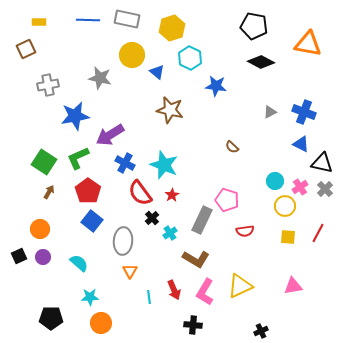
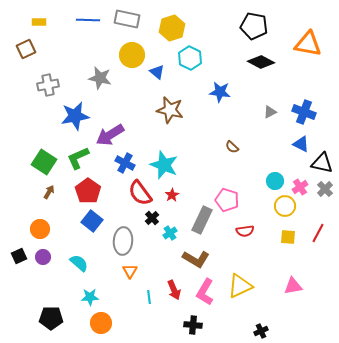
blue star at (216, 86): moved 4 px right, 6 px down
